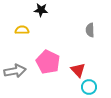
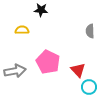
gray semicircle: moved 1 px down
